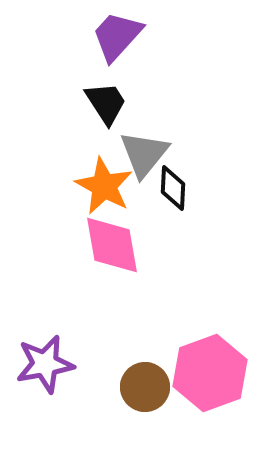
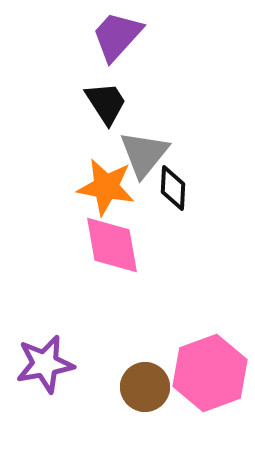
orange star: moved 2 px right, 1 px down; rotated 18 degrees counterclockwise
